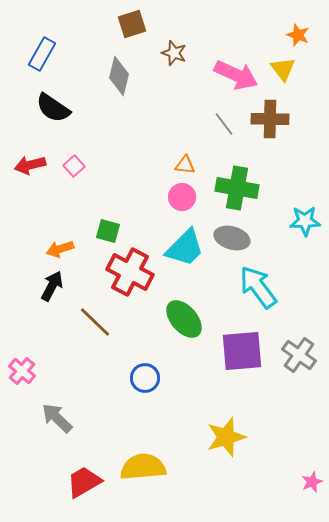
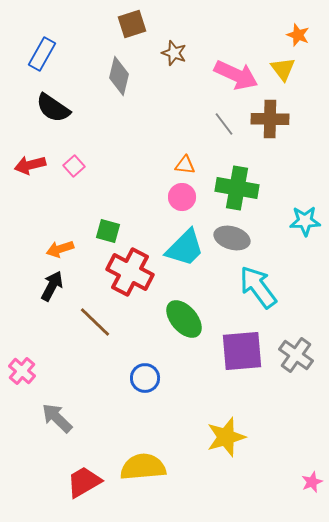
gray cross: moved 3 px left
